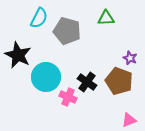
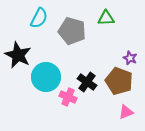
gray pentagon: moved 5 px right
pink triangle: moved 3 px left, 8 px up
